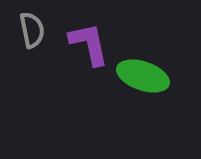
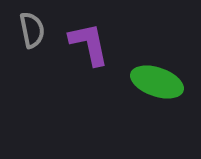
green ellipse: moved 14 px right, 6 px down
